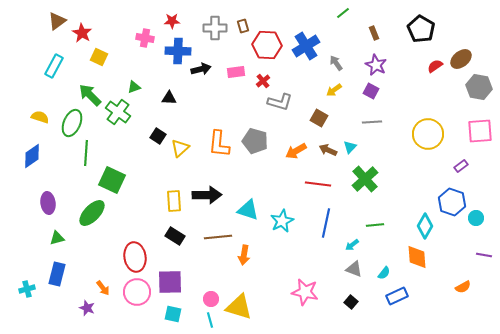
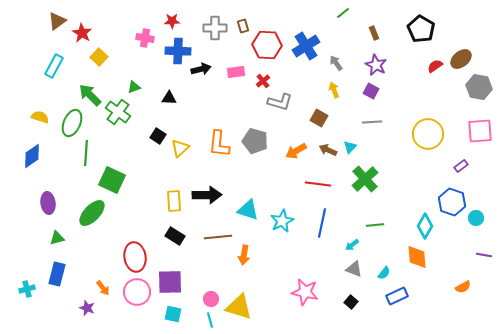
yellow square at (99, 57): rotated 18 degrees clockwise
yellow arrow at (334, 90): rotated 105 degrees clockwise
blue line at (326, 223): moved 4 px left
